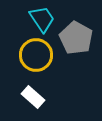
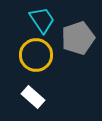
cyan trapezoid: moved 1 px down
gray pentagon: moved 2 px right; rotated 24 degrees clockwise
